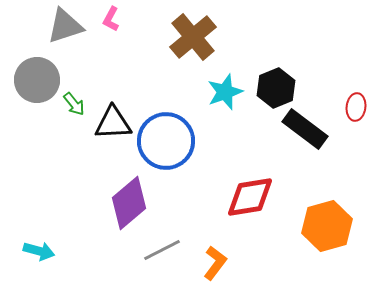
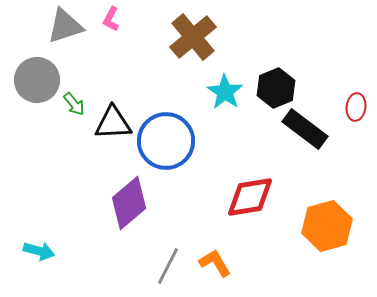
cyan star: rotated 18 degrees counterclockwise
gray line: moved 6 px right, 16 px down; rotated 36 degrees counterclockwise
orange L-shape: rotated 68 degrees counterclockwise
